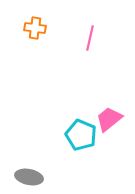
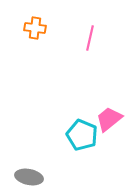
cyan pentagon: moved 1 px right
